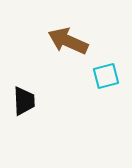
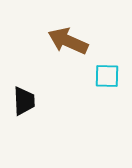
cyan square: moved 1 px right; rotated 16 degrees clockwise
